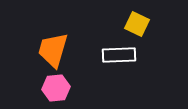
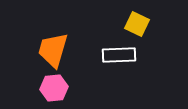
pink hexagon: moved 2 px left
